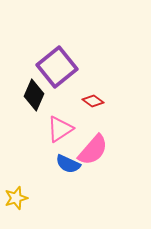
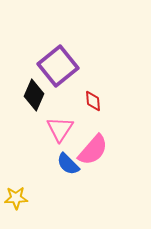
purple square: moved 1 px right, 1 px up
red diamond: rotated 50 degrees clockwise
pink triangle: rotated 24 degrees counterclockwise
blue semicircle: rotated 20 degrees clockwise
yellow star: rotated 15 degrees clockwise
